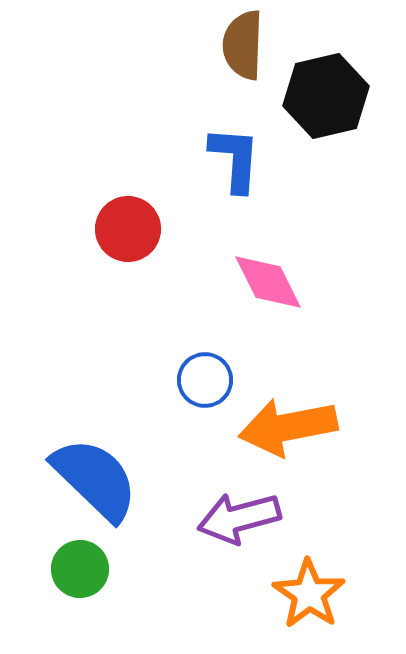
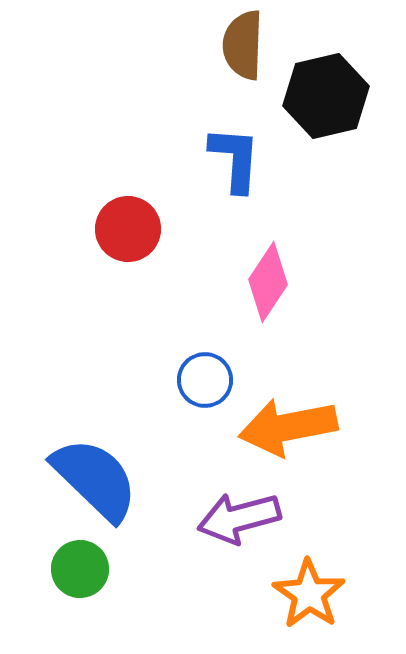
pink diamond: rotated 60 degrees clockwise
